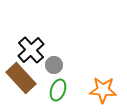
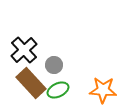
black cross: moved 7 px left
brown rectangle: moved 10 px right, 5 px down
green ellipse: rotated 45 degrees clockwise
